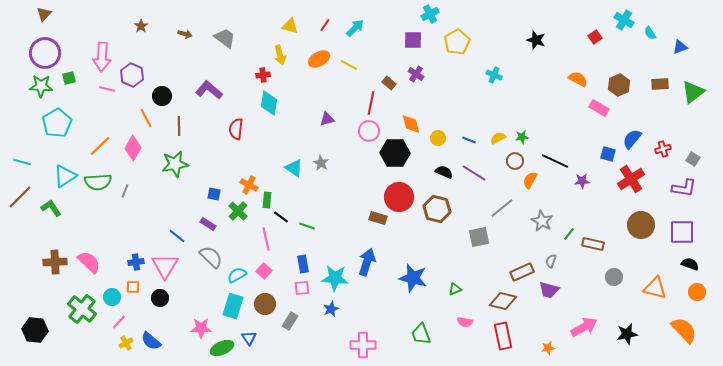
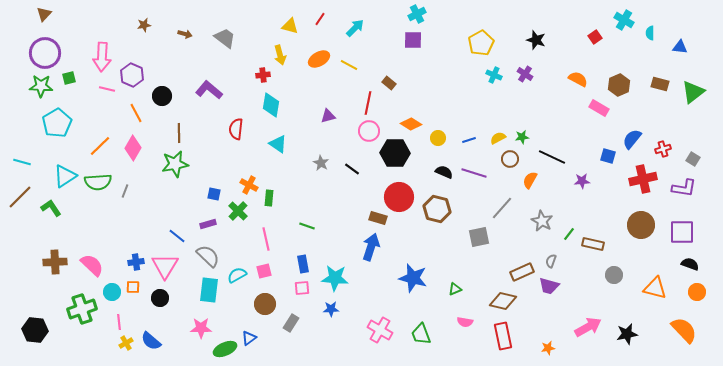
cyan cross at (430, 14): moved 13 px left
red line at (325, 25): moved 5 px left, 6 px up
brown star at (141, 26): moved 3 px right, 1 px up; rotated 24 degrees clockwise
cyan semicircle at (650, 33): rotated 32 degrees clockwise
yellow pentagon at (457, 42): moved 24 px right, 1 px down
blue triangle at (680, 47): rotated 28 degrees clockwise
purple cross at (416, 74): moved 109 px right
brown rectangle at (660, 84): rotated 18 degrees clockwise
cyan diamond at (269, 103): moved 2 px right, 2 px down
red line at (371, 103): moved 3 px left
orange line at (146, 118): moved 10 px left, 5 px up
purple triangle at (327, 119): moved 1 px right, 3 px up
orange diamond at (411, 124): rotated 45 degrees counterclockwise
brown line at (179, 126): moved 7 px down
blue line at (469, 140): rotated 40 degrees counterclockwise
blue square at (608, 154): moved 2 px down
brown circle at (515, 161): moved 5 px left, 2 px up
black line at (555, 161): moved 3 px left, 4 px up
cyan triangle at (294, 168): moved 16 px left, 24 px up
purple line at (474, 173): rotated 15 degrees counterclockwise
red cross at (631, 179): moved 12 px right; rotated 20 degrees clockwise
green rectangle at (267, 200): moved 2 px right, 2 px up
gray line at (502, 208): rotated 10 degrees counterclockwise
black line at (281, 217): moved 71 px right, 48 px up
purple rectangle at (208, 224): rotated 49 degrees counterclockwise
gray semicircle at (211, 257): moved 3 px left, 1 px up
pink semicircle at (89, 262): moved 3 px right, 3 px down
blue arrow at (367, 262): moved 4 px right, 15 px up
pink square at (264, 271): rotated 35 degrees clockwise
gray circle at (614, 277): moved 2 px up
purple trapezoid at (549, 290): moved 4 px up
cyan circle at (112, 297): moved 5 px up
cyan rectangle at (233, 306): moved 24 px left, 16 px up; rotated 10 degrees counterclockwise
green cross at (82, 309): rotated 32 degrees clockwise
blue star at (331, 309): rotated 21 degrees clockwise
gray rectangle at (290, 321): moved 1 px right, 2 px down
pink line at (119, 322): rotated 49 degrees counterclockwise
pink arrow at (584, 327): moved 4 px right
blue triangle at (249, 338): rotated 28 degrees clockwise
pink cross at (363, 345): moved 17 px right, 15 px up; rotated 30 degrees clockwise
green ellipse at (222, 348): moved 3 px right, 1 px down
